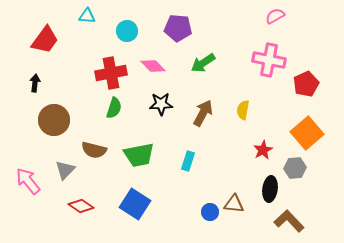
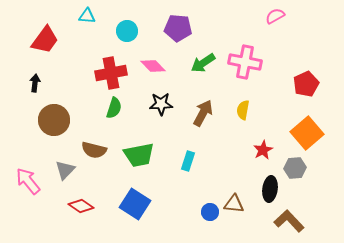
pink cross: moved 24 px left, 2 px down
